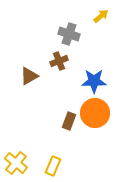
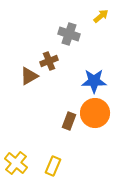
brown cross: moved 10 px left
